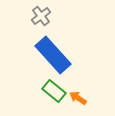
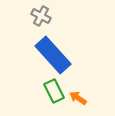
gray cross: rotated 24 degrees counterclockwise
green rectangle: rotated 25 degrees clockwise
